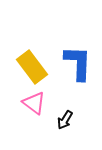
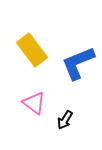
blue L-shape: rotated 114 degrees counterclockwise
yellow rectangle: moved 17 px up
